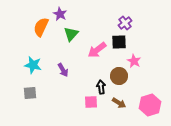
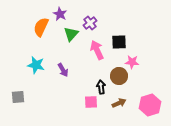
purple cross: moved 35 px left
pink arrow: rotated 102 degrees clockwise
pink star: moved 2 px left, 1 px down; rotated 24 degrees counterclockwise
cyan star: moved 3 px right
gray square: moved 12 px left, 4 px down
brown arrow: rotated 56 degrees counterclockwise
